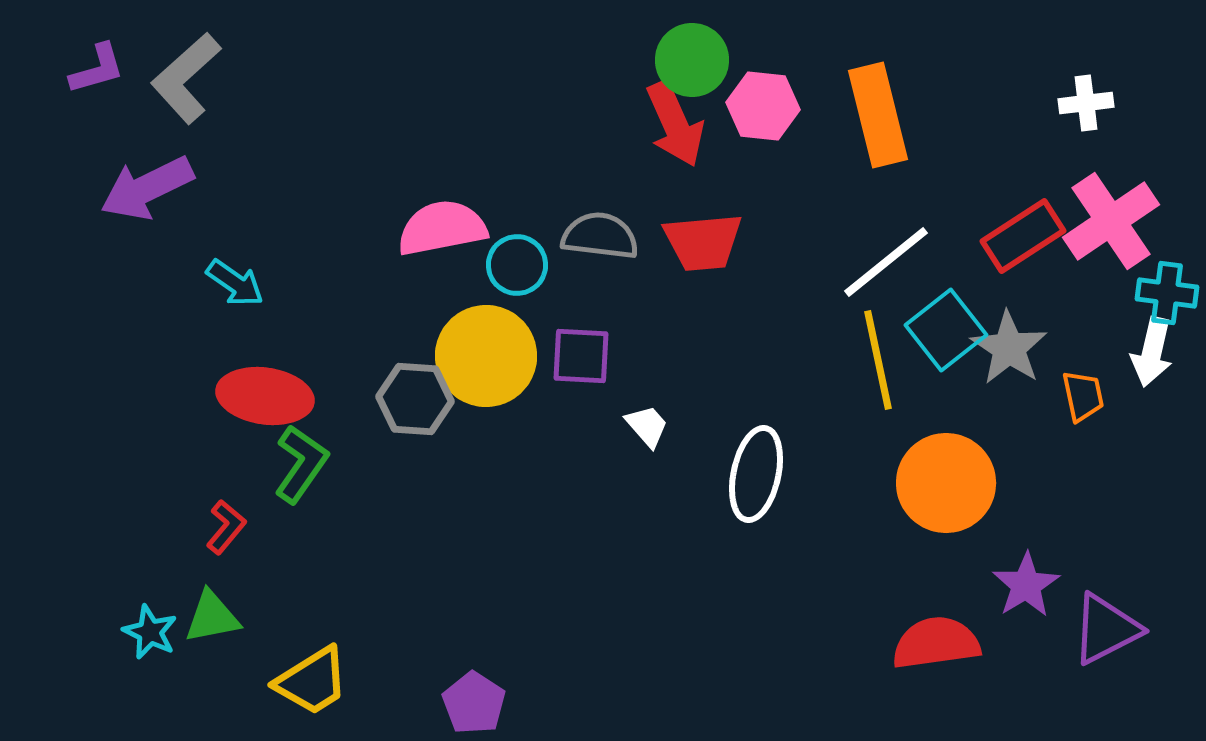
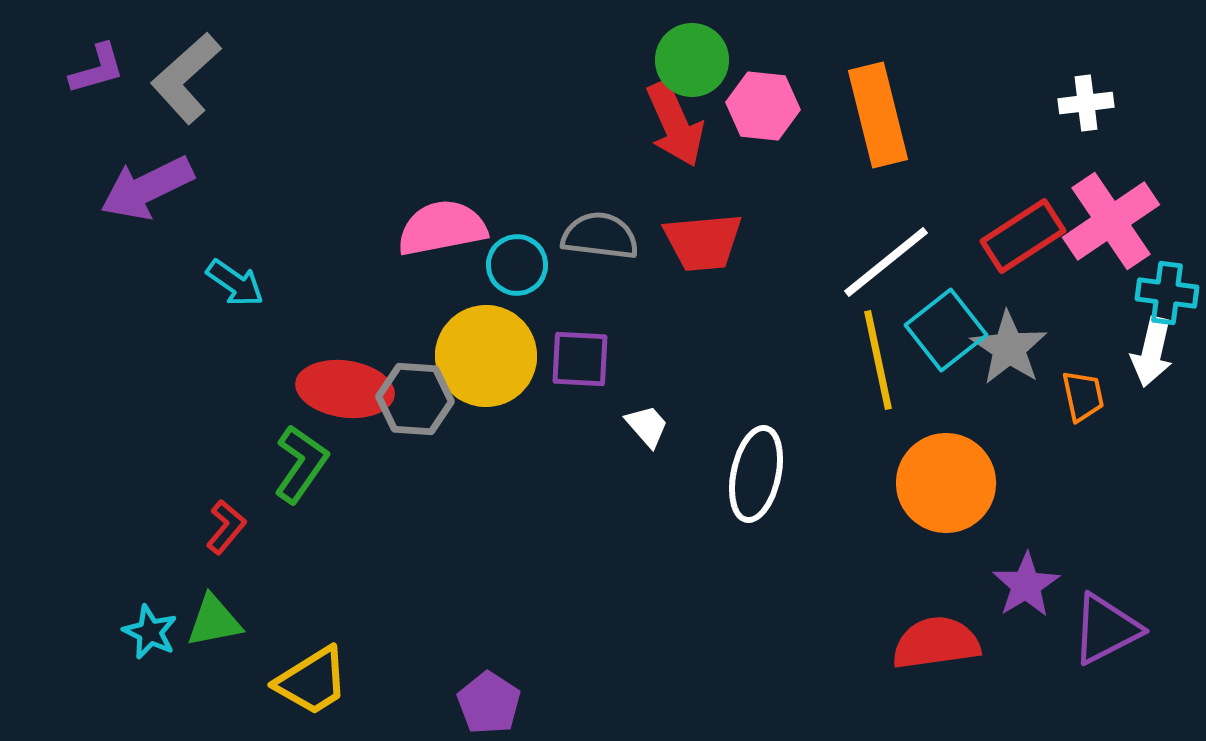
purple square: moved 1 px left, 3 px down
red ellipse: moved 80 px right, 7 px up
green triangle: moved 2 px right, 4 px down
purple pentagon: moved 15 px right
